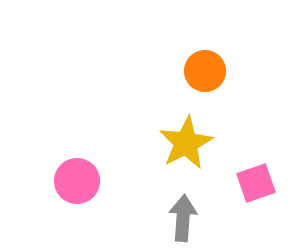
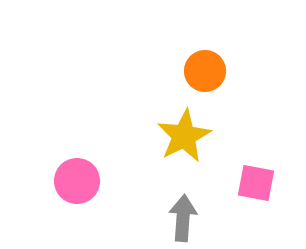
yellow star: moved 2 px left, 7 px up
pink square: rotated 30 degrees clockwise
